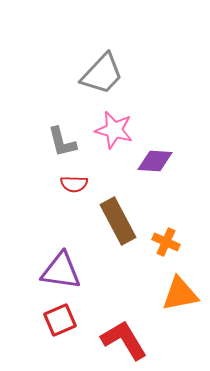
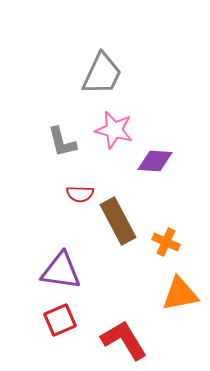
gray trapezoid: rotated 18 degrees counterclockwise
red semicircle: moved 6 px right, 10 px down
